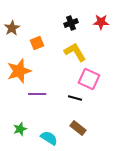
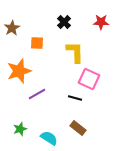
black cross: moved 7 px left, 1 px up; rotated 24 degrees counterclockwise
orange square: rotated 24 degrees clockwise
yellow L-shape: rotated 30 degrees clockwise
purple line: rotated 30 degrees counterclockwise
